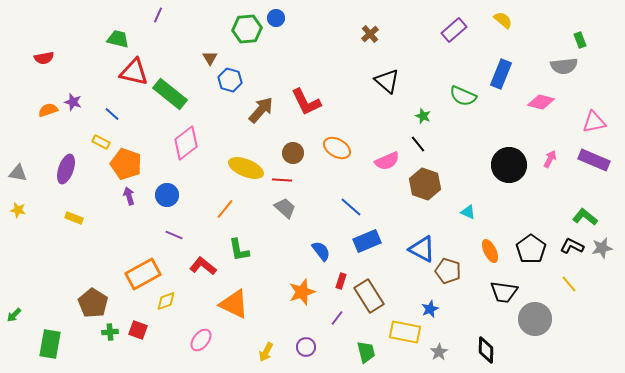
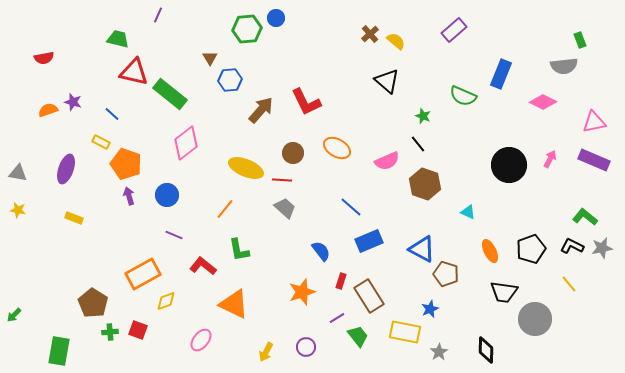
yellow semicircle at (503, 20): moved 107 px left, 21 px down
blue hexagon at (230, 80): rotated 20 degrees counterclockwise
pink diamond at (541, 102): moved 2 px right; rotated 12 degrees clockwise
blue rectangle at (367, 241): moved 2 px right
black pentagon at (531, 249): rotated 16 degrees clockwise
brown pentagon at (448, 271): moved 2 px left, 3 px down
purple line at (337, 318): rotated 21 degrees clockwise
green rectangle at (50, 344): moved 9 px right, 7 px down
green trapezoid at (366, 352): moved 8 px left, 16 px up; rotated 25 degrees counterclockwise
